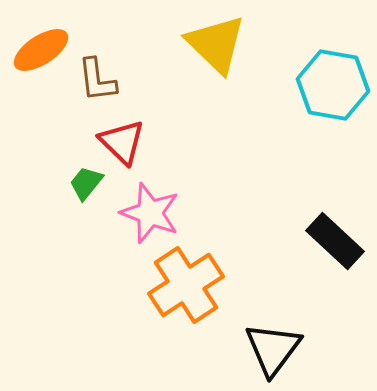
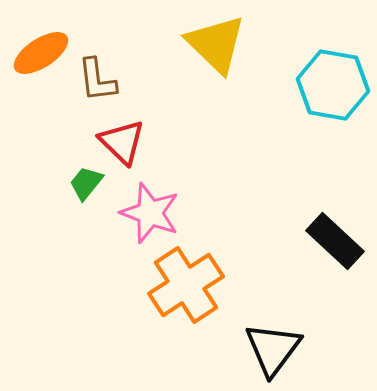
orange ellipse: moved 3 px down
